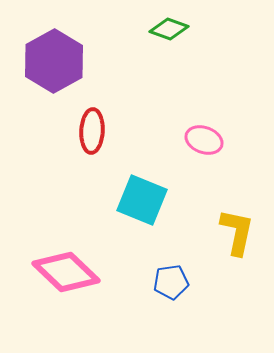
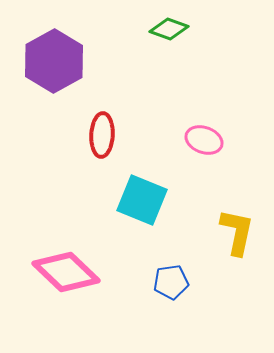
red ellipse: moved 10 px right, 4 px down
